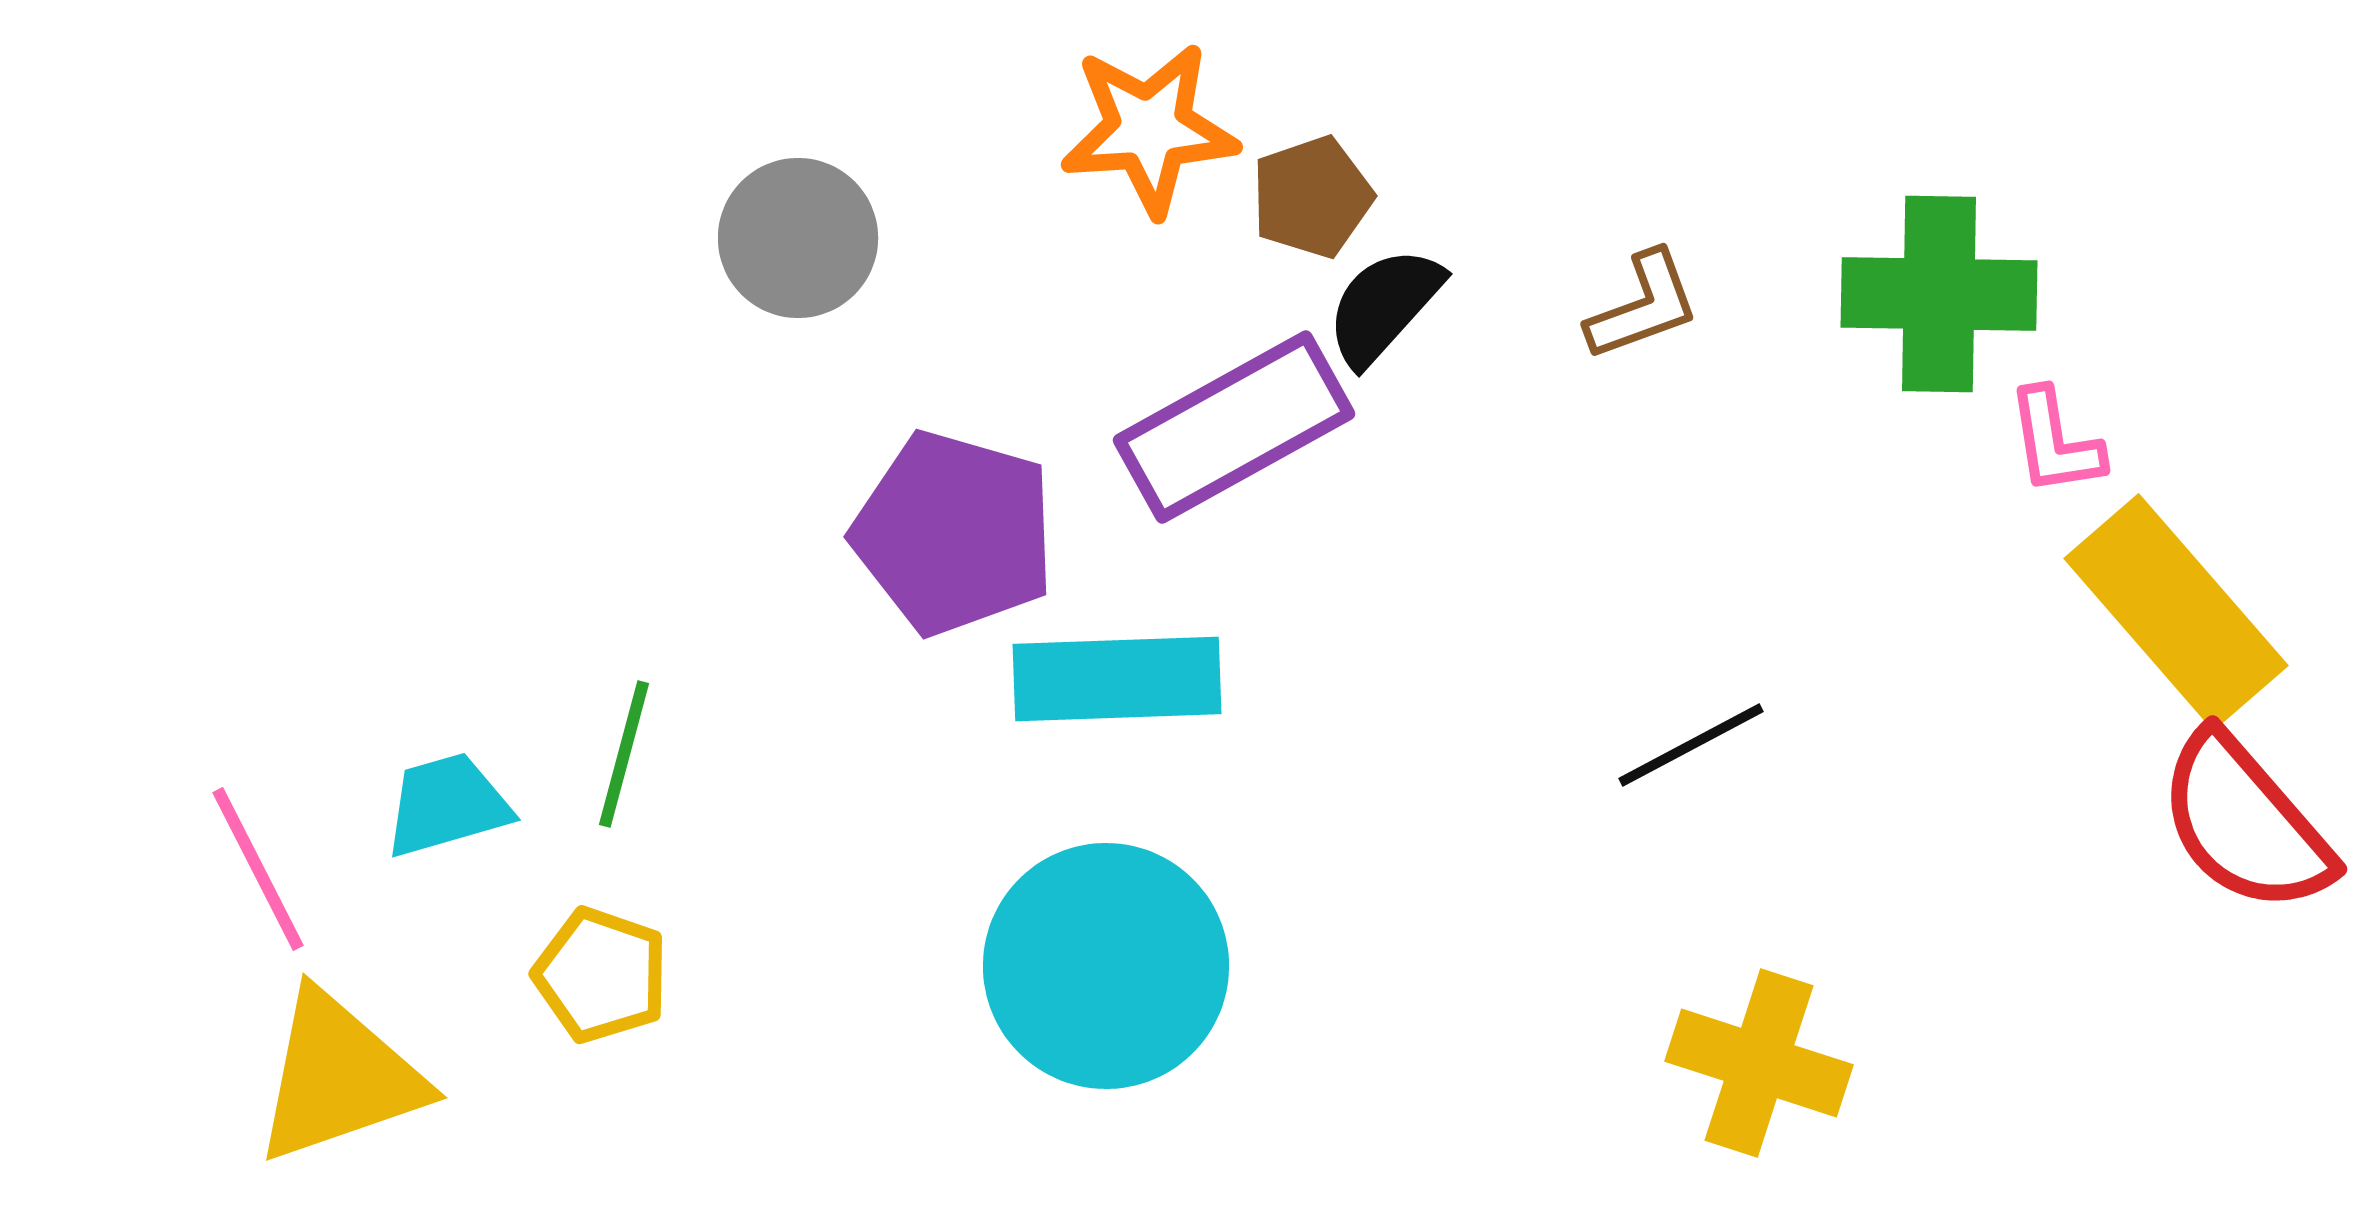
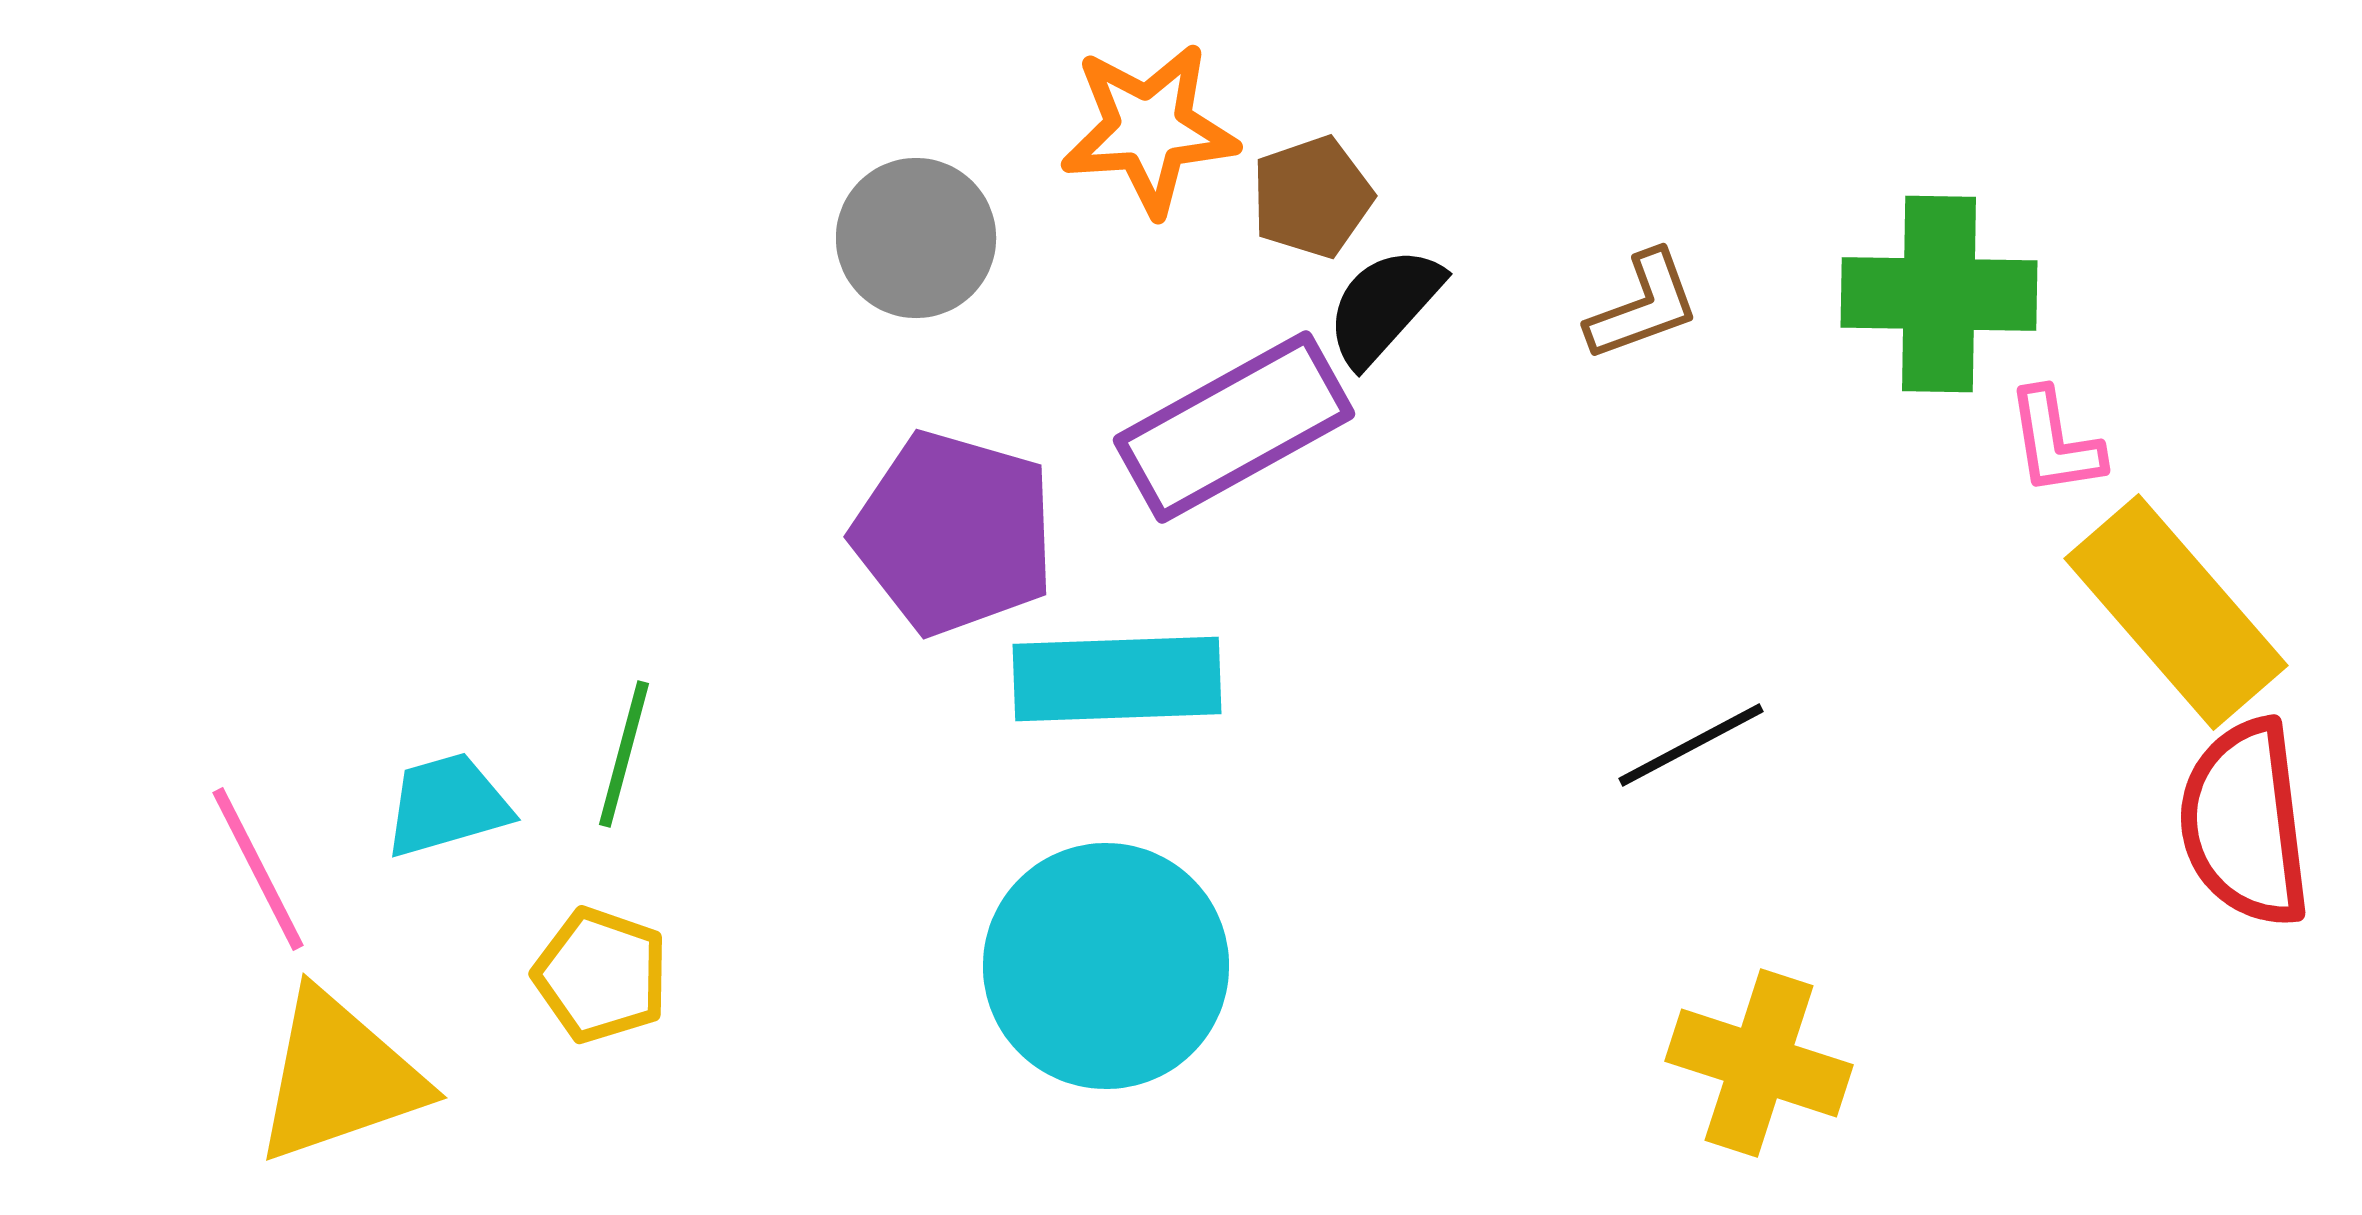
gray circle: moved 118 px right
red semicircle: rotated 34 degrees clockwise
